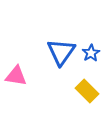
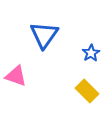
blue triangle: moved 17 px left, 17 px up
pink triangle: rotated 10 degrees clockwise
